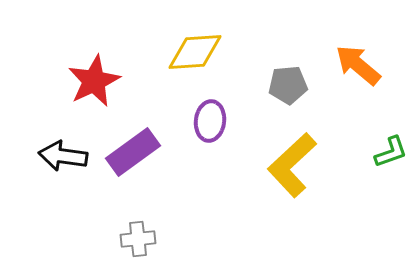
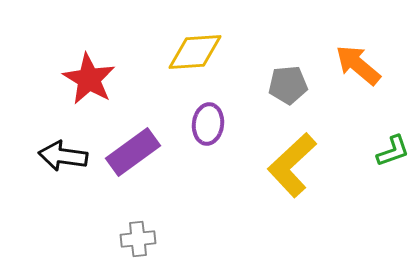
red star: moved 5 px left, 2 px up; rotated 16 degrees counterclockwise
purple ellipse: moved 2 px left, 3 px down
green L-shape: moved 2 px right, 1 px up
